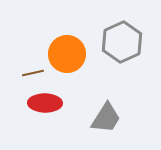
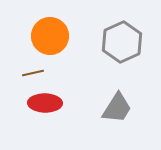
orange circle: moved 17 px left, 18 px up
gray trapezoid: moved 11 px right, 10 px up
